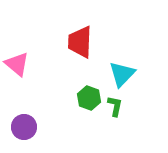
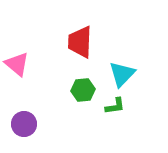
green hexagon: moved 6 px left, 8 px up; rotated 25 degrees counterclockwise
green L-shape: rotated 70 degrees clockwise
purple circle: moved 3 px up
